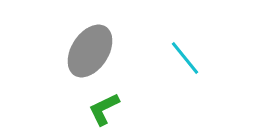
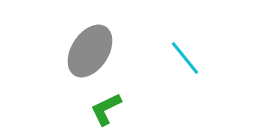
green L-shape: moved 2 px right
